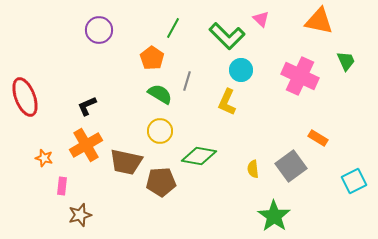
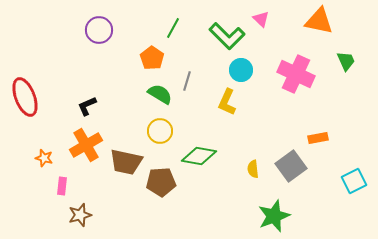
pink cross: moved 4 px left, 2 px up
orange rectangle: rotated 42 degrees counterclockwise
green star: rotated 16 degrees clockwise
